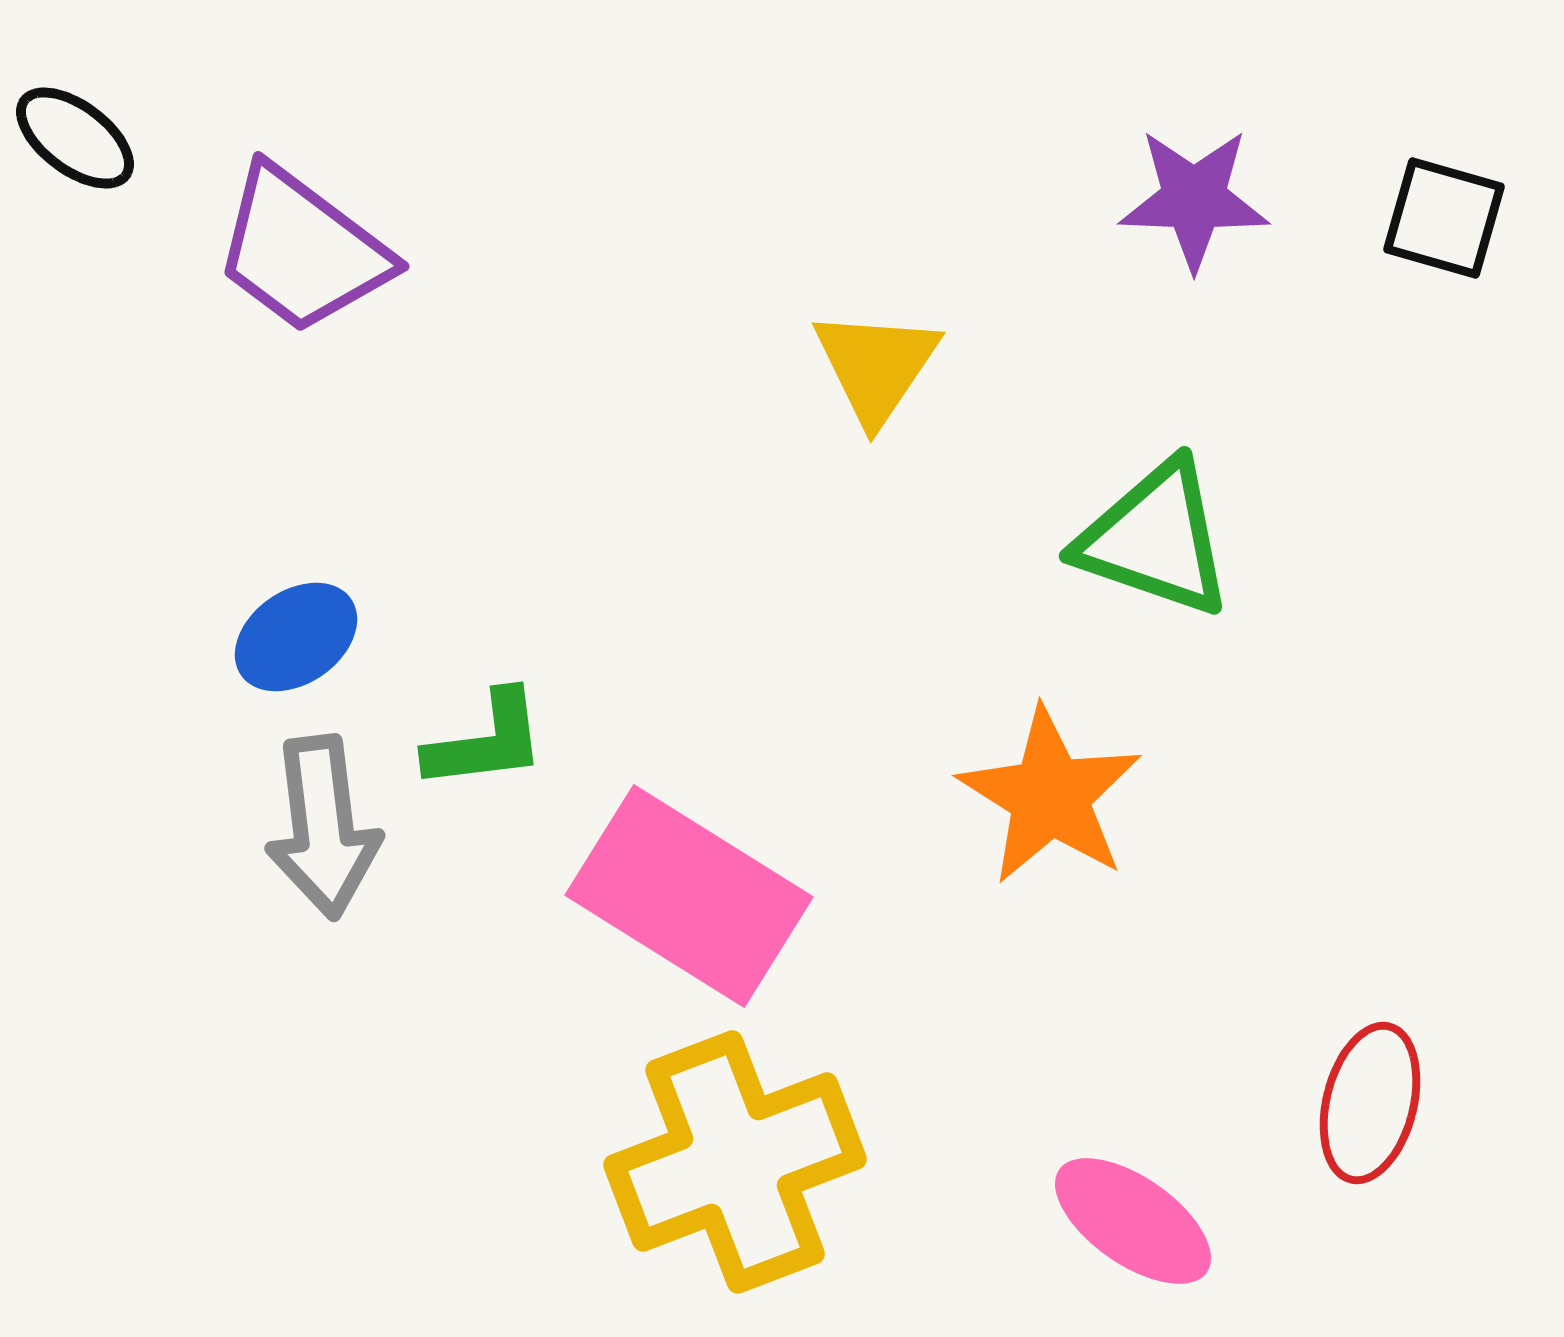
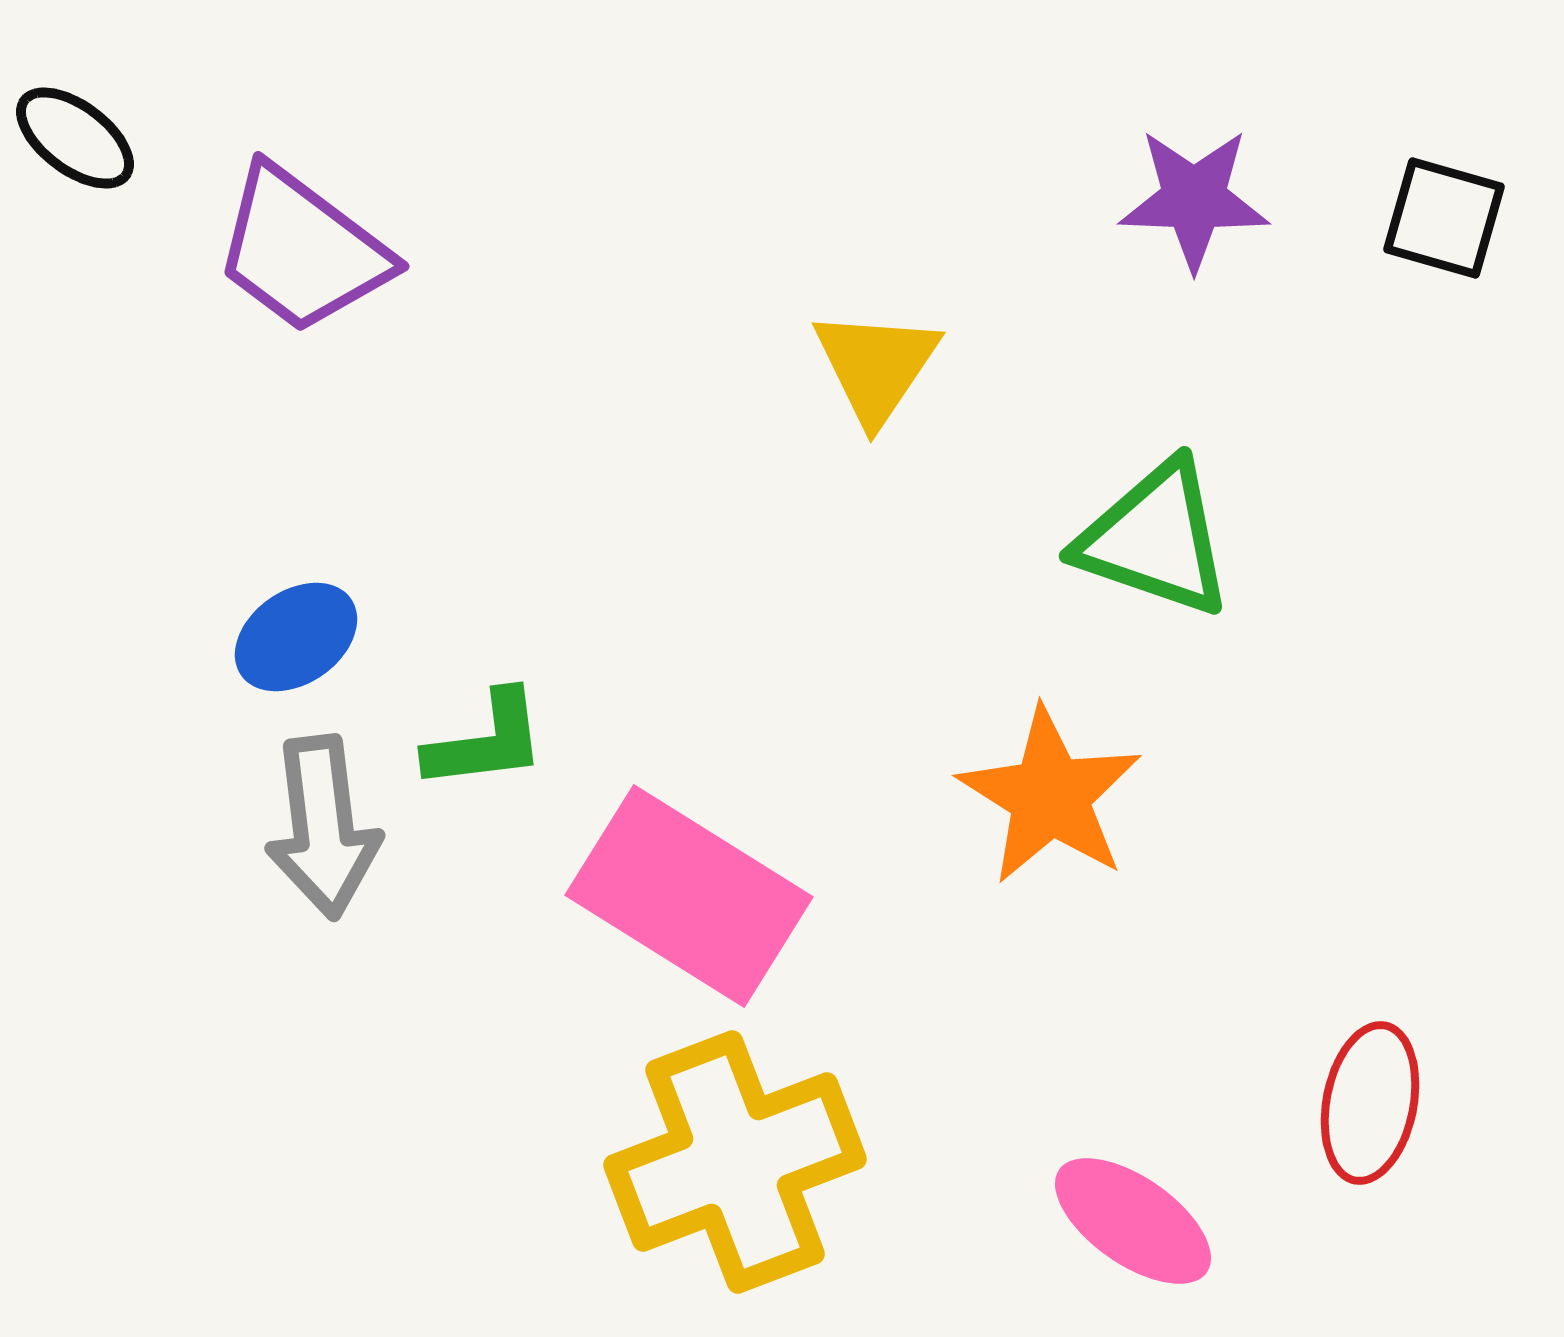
red ellipse: rotated 3 degrees counterclockwise
